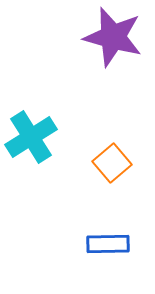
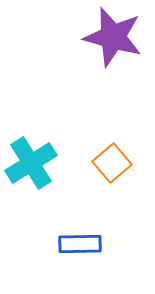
cyan cross: moved 26 px down
blue rectangle: moved 28 px left
